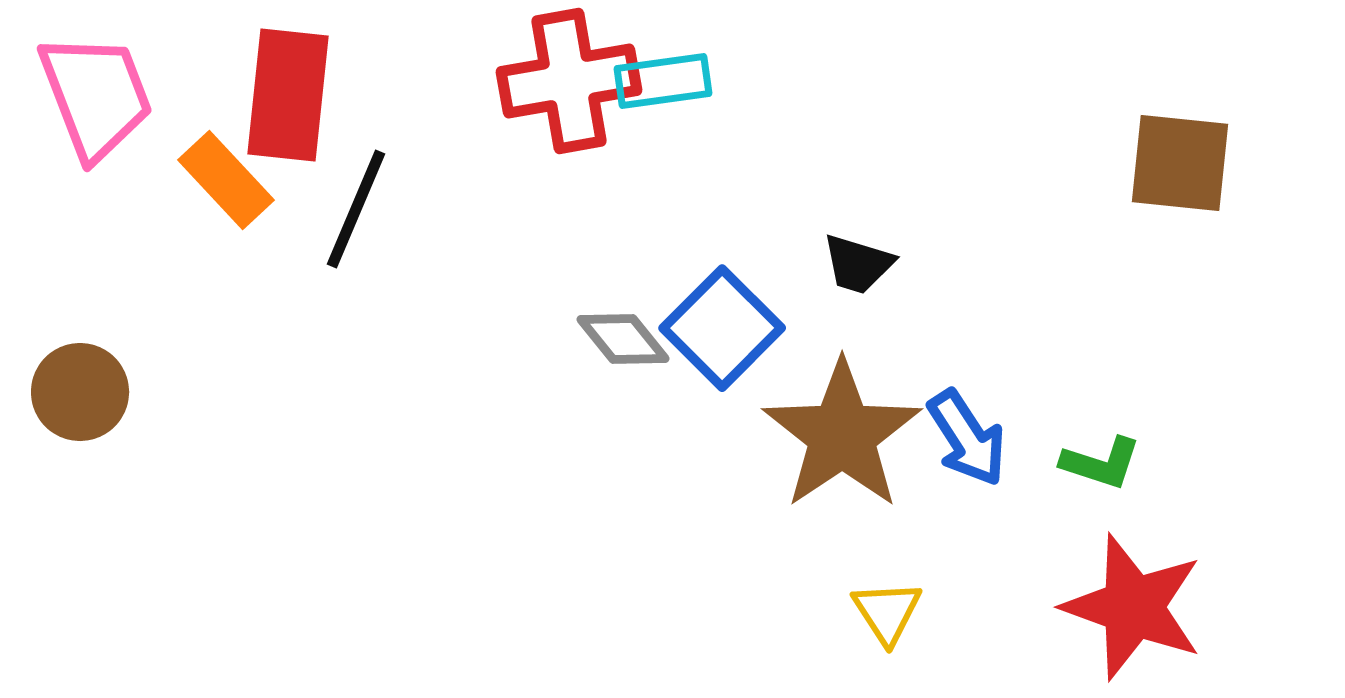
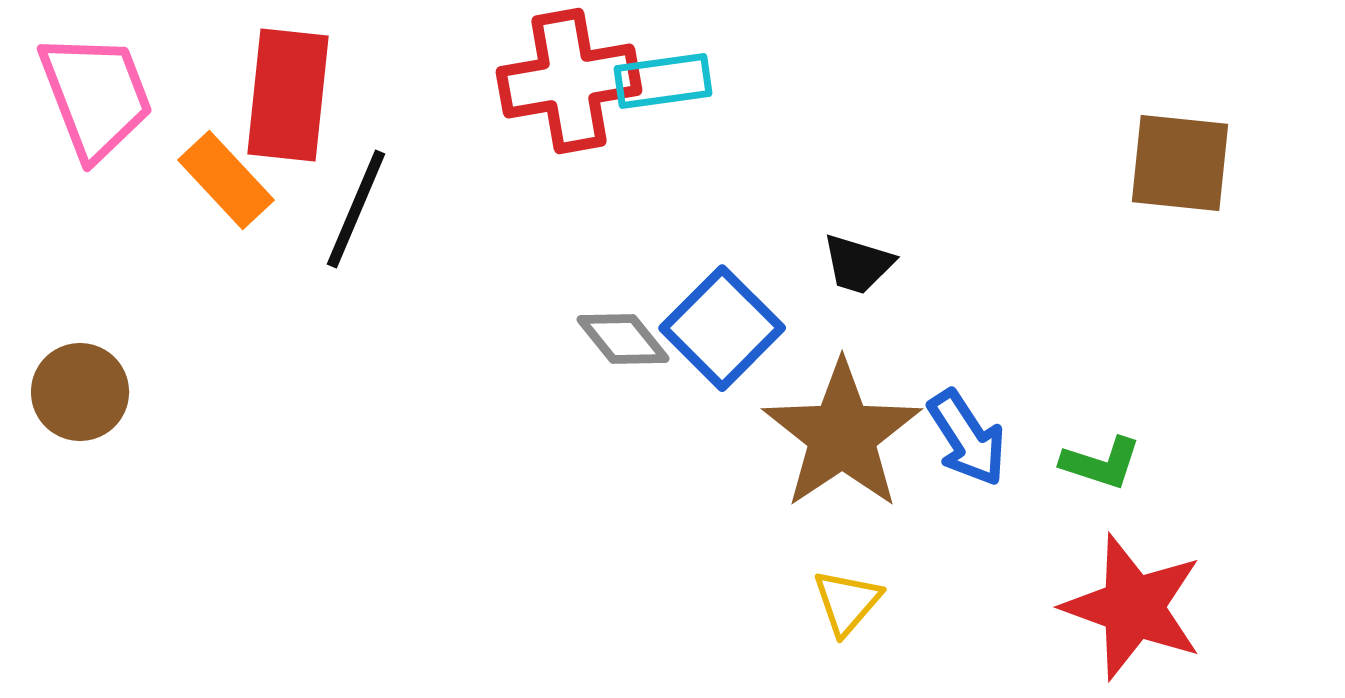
yellow triangle: moved 40 px left, 10 px up; rotated 14 degrees clockwise
